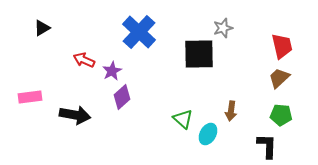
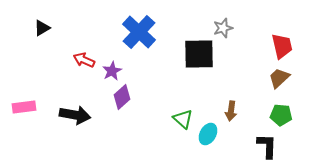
pink rectangle: moved 6 px left, 10 px down
